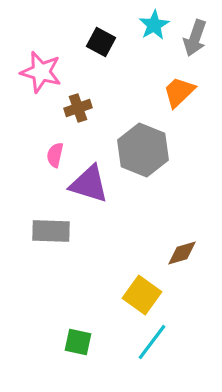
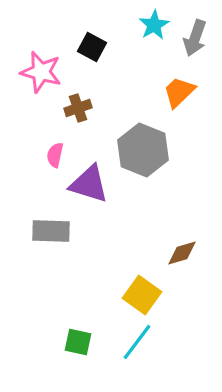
black square: moved 9 px left, 5 px down
cyan line: moved 15 px left
